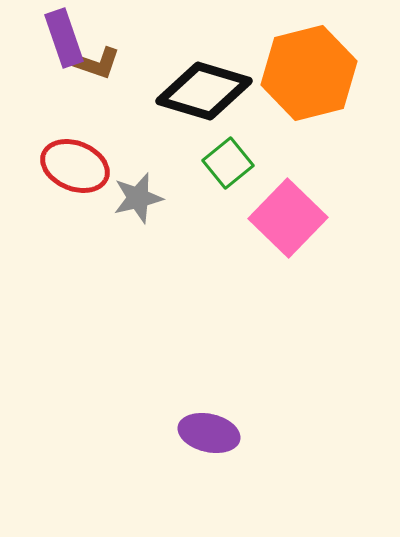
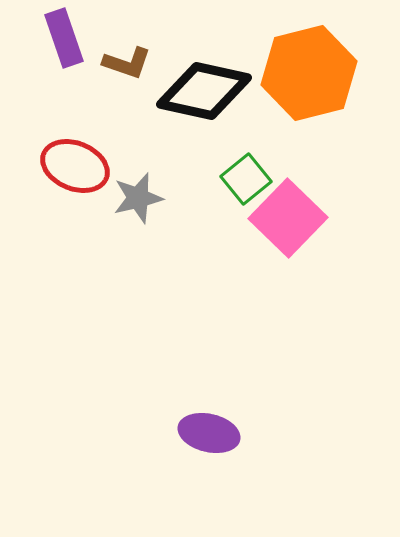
brown L-shape: moved 31 px right
black diamond: rotated 4 degrees counterclockwise
green square: moved 18 px right, 16 px down
